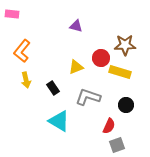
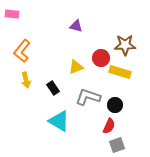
black circle: moved 11 px left
